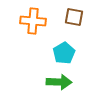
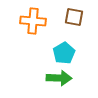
green arrow: moved 4 px up
